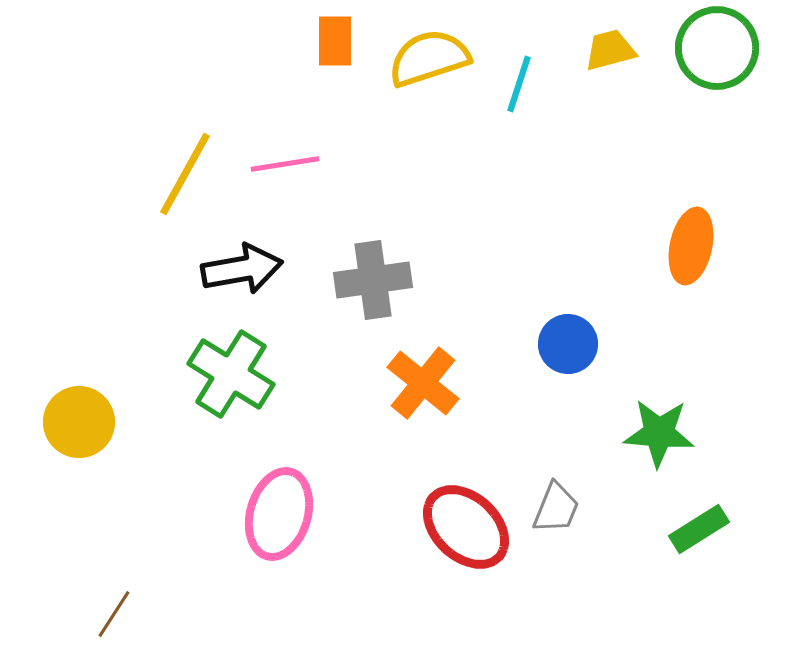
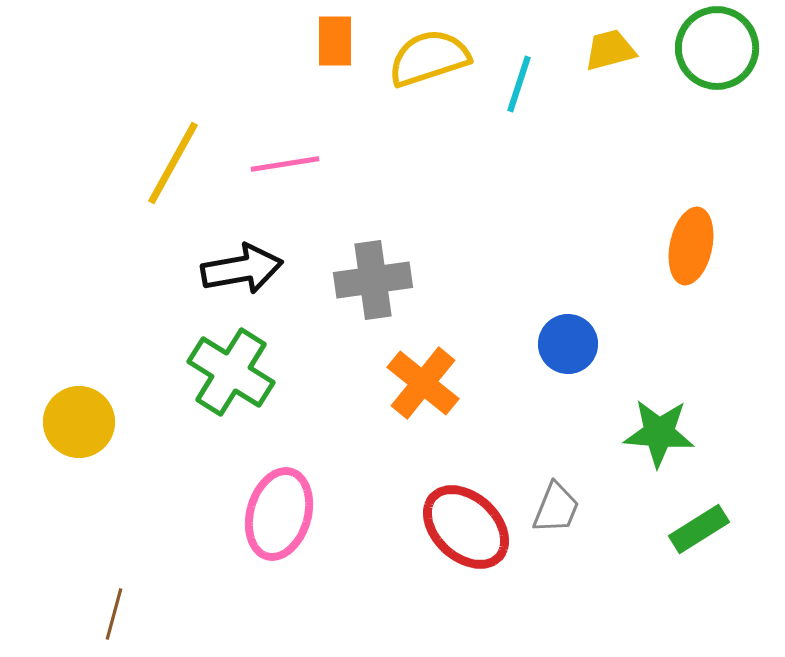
yellow line: moved 12 px left, 11 px up
green cross: moved 2 px up
brown line: rotated 18 degrees counterclockwise
